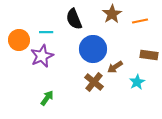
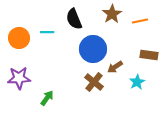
cyan line: moved 1 px right
orange circle: moved 2 px up
purple star: moved 23 px left, 22 px down; rotated 20 degrees clockwise
